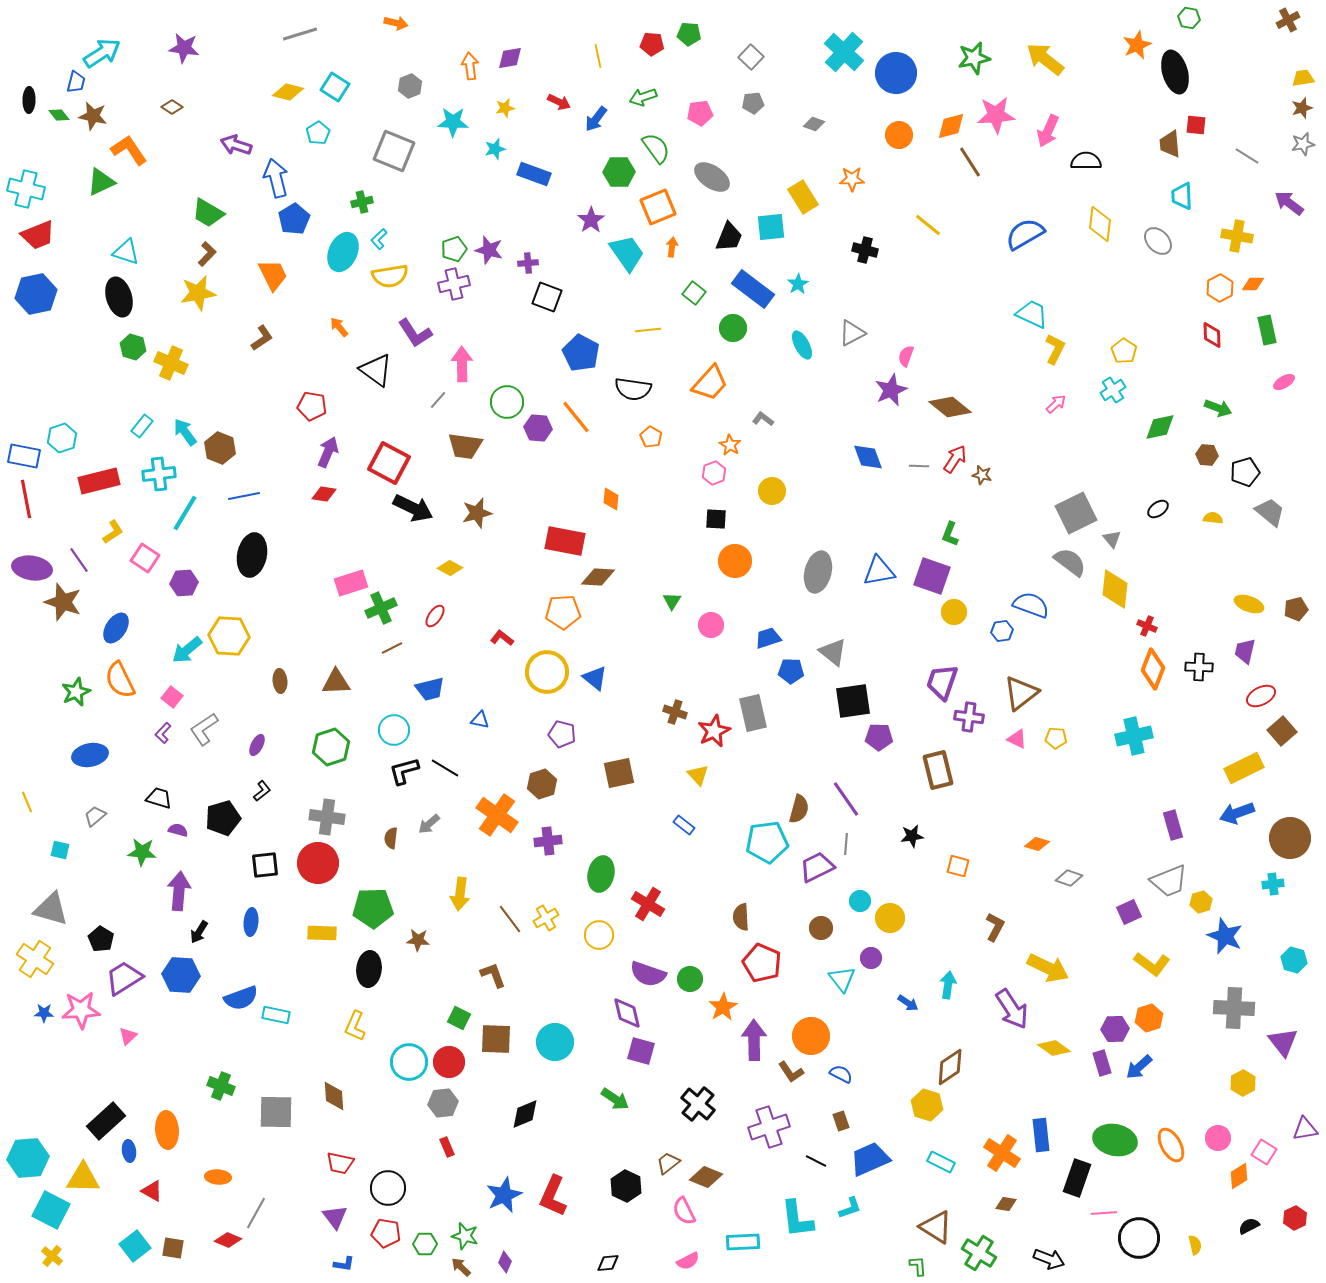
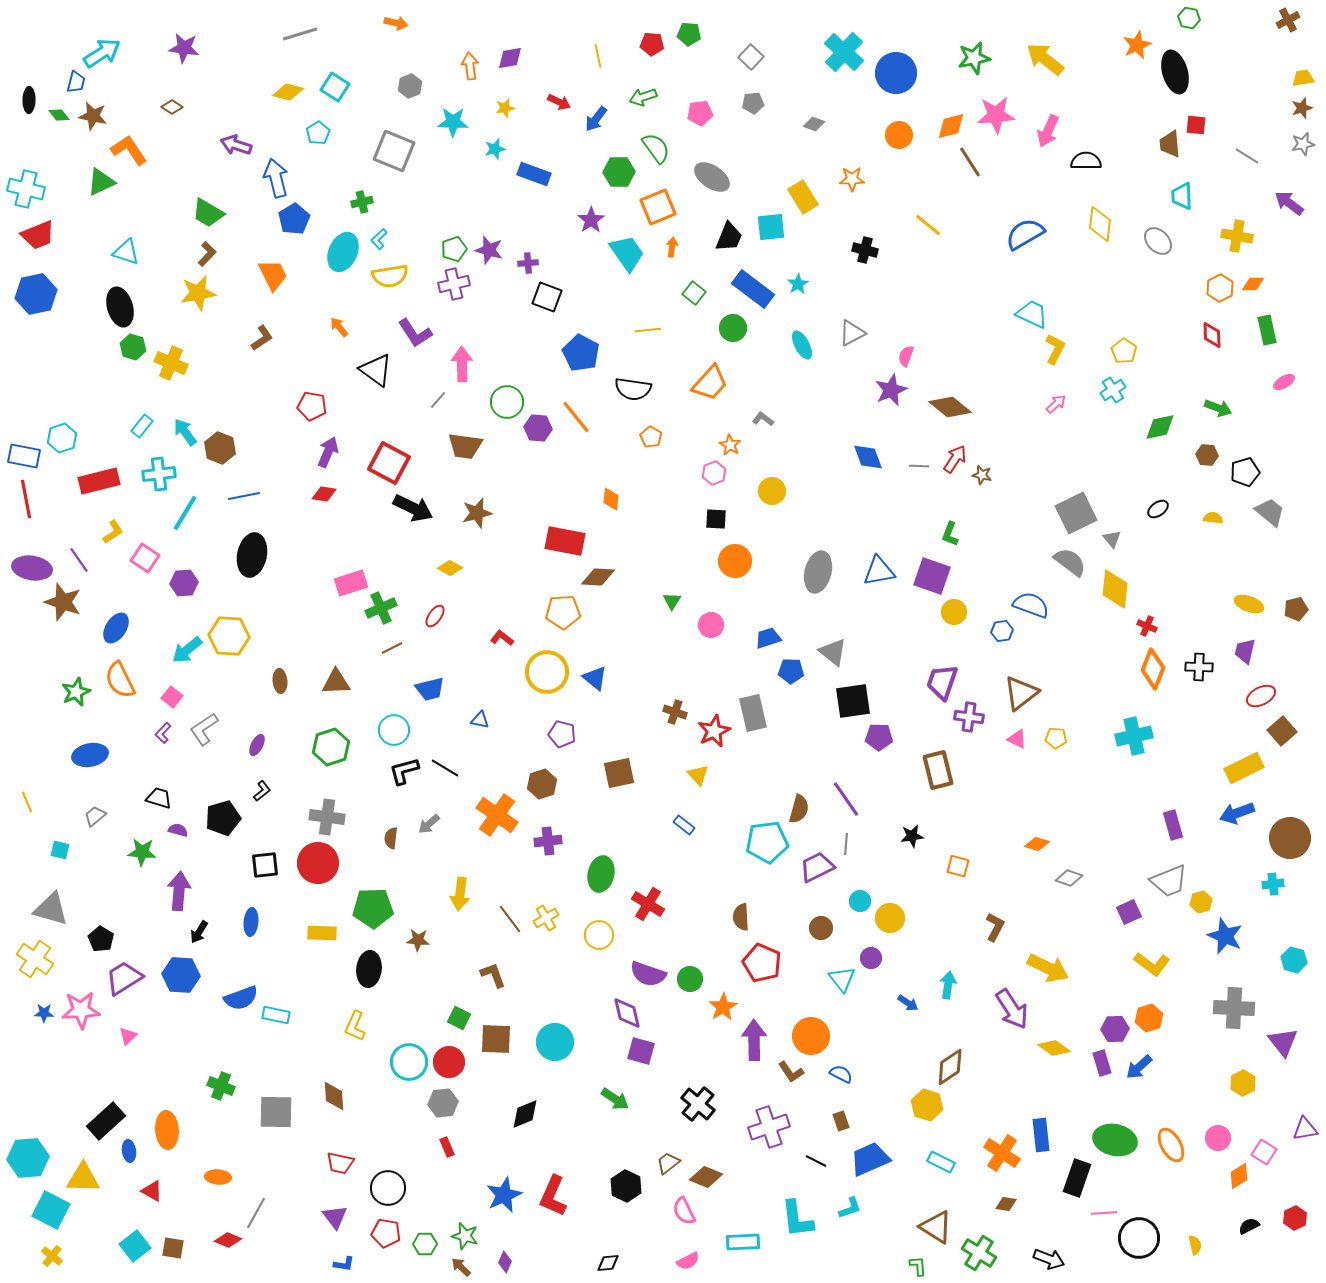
black ellipse at (119, 297): moved 1 px right, 10 px down
